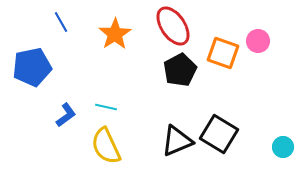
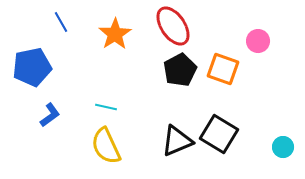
orange square: moved 16 px down
blue L-shape: moved 16 px left
